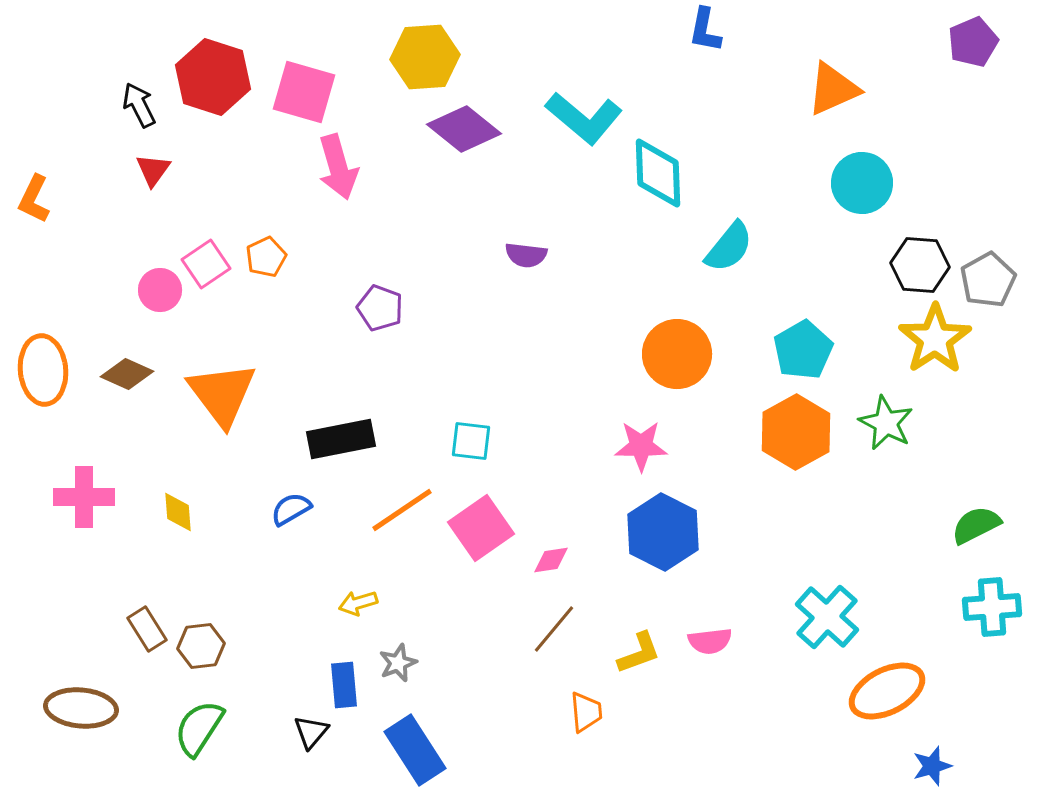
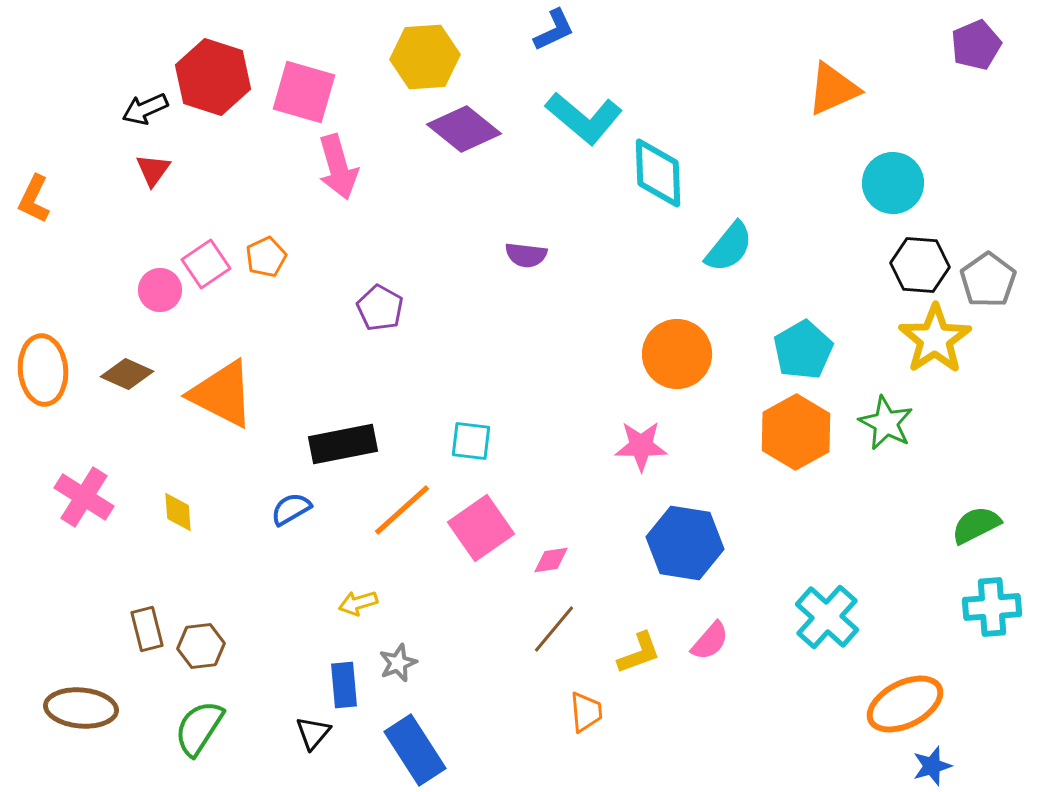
blue L-shape at (705, 30): moved 151 px left; rotated 126 degrees counterclockwise
purple pentagon at (973, 42): moved 3 px right, 3 px down
black arrow at (139, 105): moved 6 px right, 4 px down; rotated 87 degrees counterclockwise
cyan circle at (862, 183): moved 31 px right
gray pentagon at (988, 280): rotated 6 degrees counterclockwise
purple pentagon at (380, 308): rotated 9 degrees clockwise
orange triangle at (222, 394): rotated 26 degrees counterclockwise
black rectangle at (341, 439): moved 2 px right, 5 px down
pink cross at (84, 497): rotated 32 degrees clockwise
orange line at (402, 510): rotated 8 degrees counterclockwise
blue hexagon at (663, 532): moved 22 px right, 11 px down; rotated 18 degrees counterclockwise
brown rectangle at (147, 629): rotated 18 degrees clockwise
pink semicircle at (710, 641): rotated 42 degrees counterclockwise
orange ellipse at (887, 691): moved 18 px right, 13 px down
black triangle at (311, 732): moved 2 px right, 1 px down
